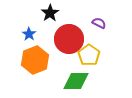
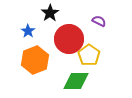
purple semicircle: moved 2 px up
blue star: moved 1 px left, 3 px up
